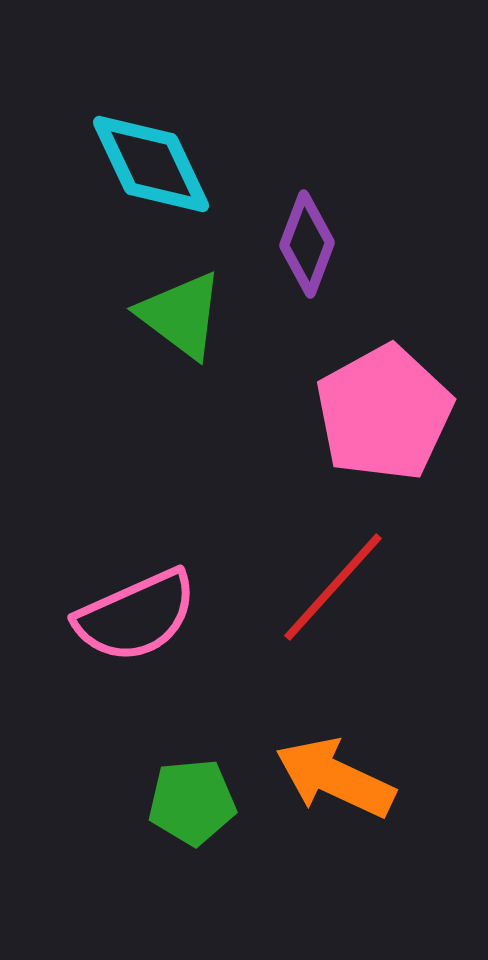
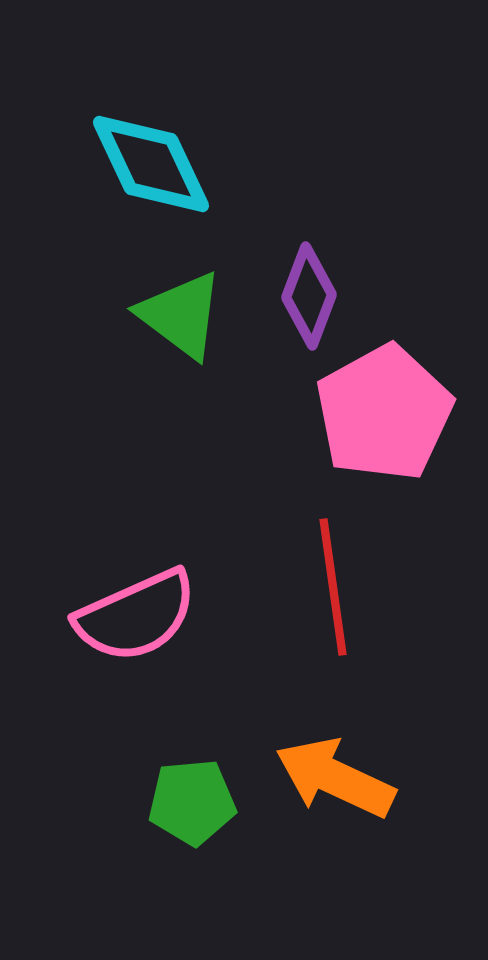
purple diamond: moved 2 px right, 52 px down
red line: rotated 50 degrees counterclockwise
